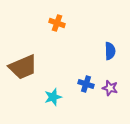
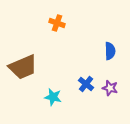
blue cross: rotated 21 degrees clockwise
cyan star: rotated 30 degrees clockwise
